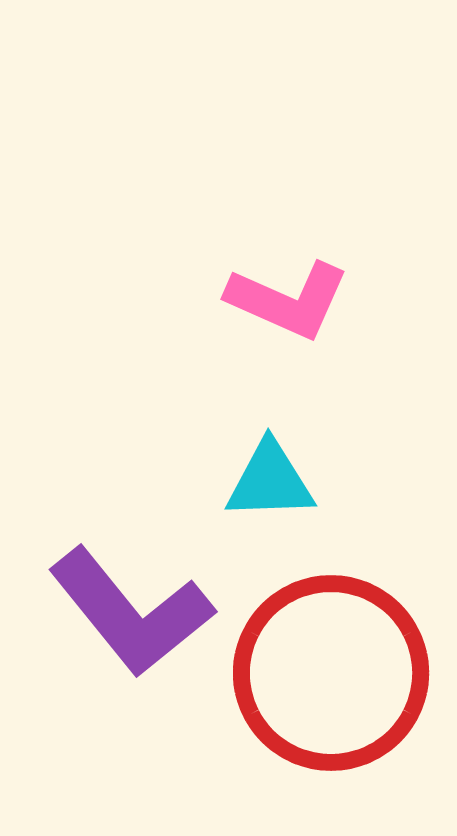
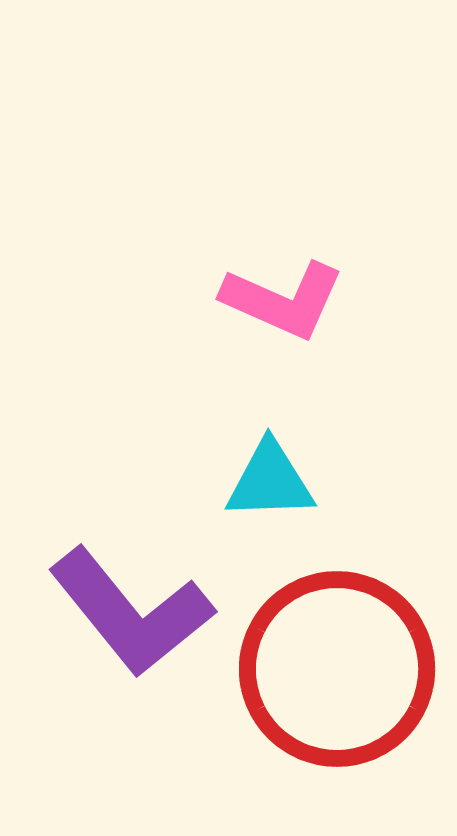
pink L-shape: moved 5 px left
red circle: moved 6 px right, 4 px up
